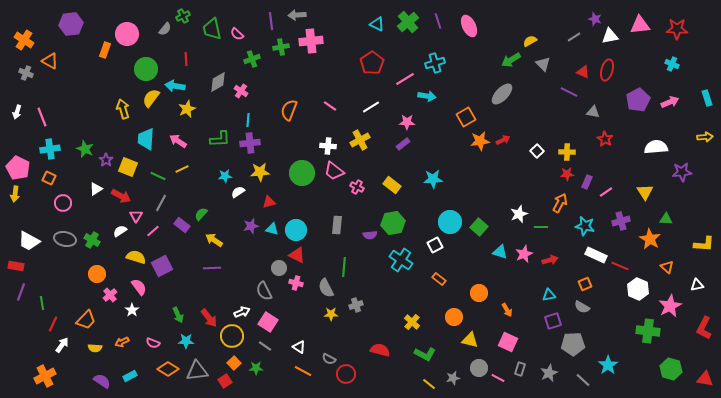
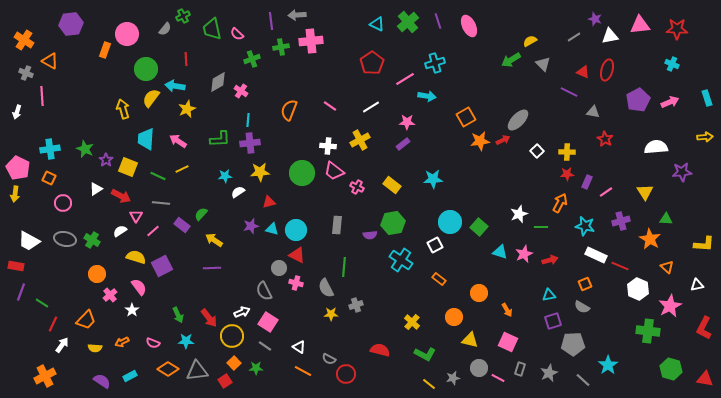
gray ellipse at (502, 94): moved 16 px right, 26 px down
pink line at (42, 117): moved 21 px up; rotated 18 degrees clockwise
gray line at (161, 203): rotated 66 degrees clockwise
green line at (42, 303): rotated 48 degrees counterclockwise
